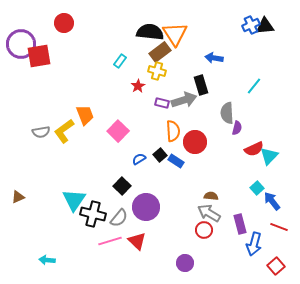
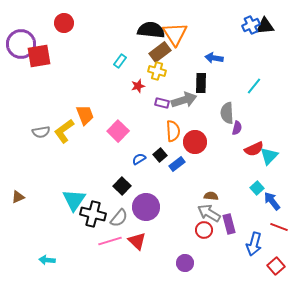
black semicircle at (150, 32): moved 1 px right, 2 px up
black rectangle at (201, 85): moved 2 px up; rotated 18 degrees clockwise
red star at (138, 86): rotated 16 degrees clockwise
blue rectangle at (176, 161): moved 1 px right, 3 px down; rotated 70 degrees counterclockwise
purple rectangle at (240, 224): moved 11 px left
